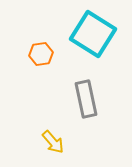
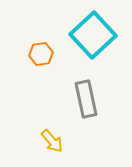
cyan square: moved 1 px down; rotated 15 degrees clockwise
yellow arrow: moved 1 px left, 1 px up
